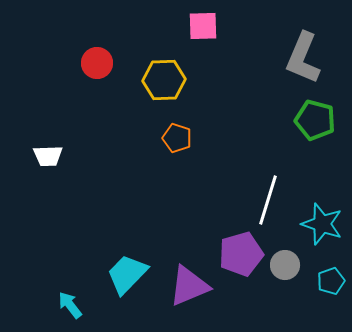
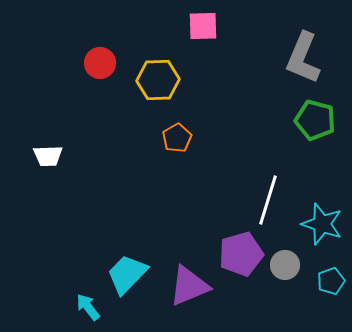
red circle: moved 3 px right
yellow hexagon: moved 6 px left
orange pentagon: rotated 24 degrees clockwise
cyan arrow: moved 18 px right, 2 px down
